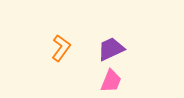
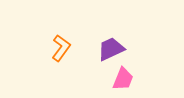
pink trapezoid: moved 12 px right, 2 px up
